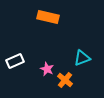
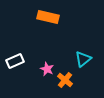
cyan triangle: moved 1 px right, 1 px down; rotated 18 degrees counterclockwise
